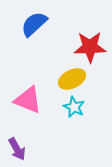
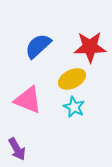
blue semicircle: moved 4 px right, 22 px down
